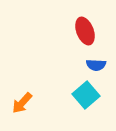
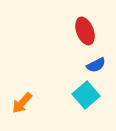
blue semicircle: rotated 30 degrees counterclockwise
